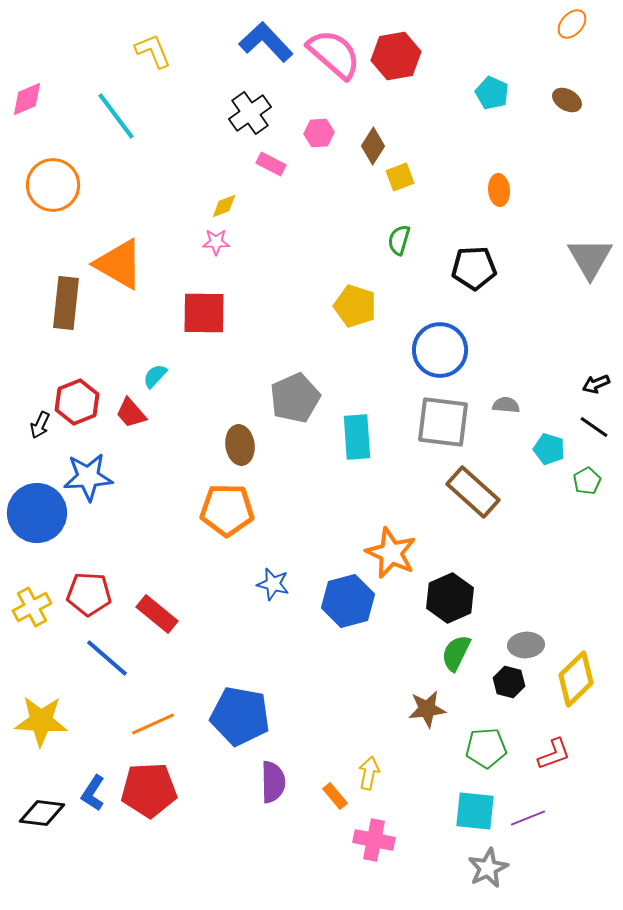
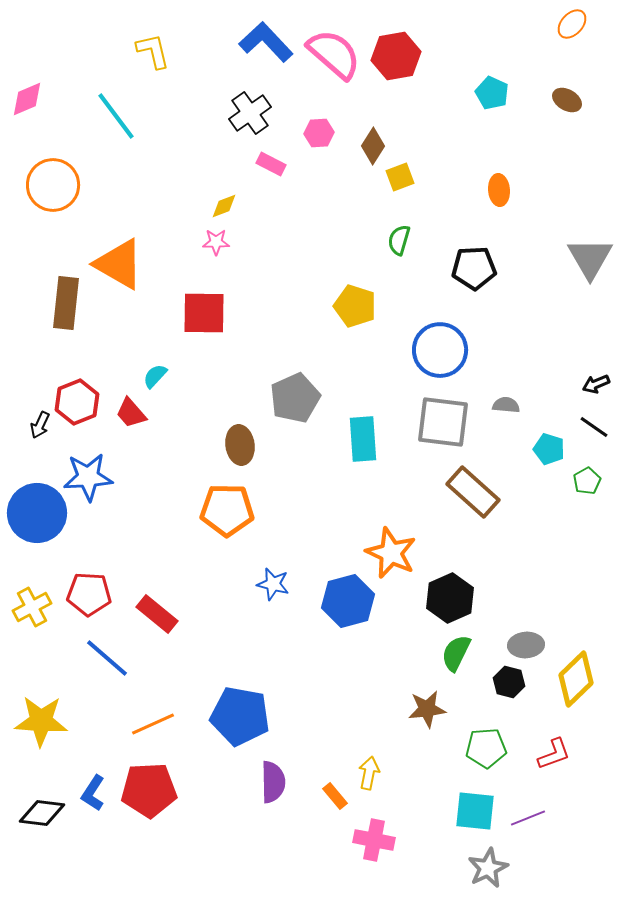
yellow L-shape at (153, 51): rotated 9 degrees clockwise
cyan rectangle at (357, 437): moved 6 px right, 2 px down
